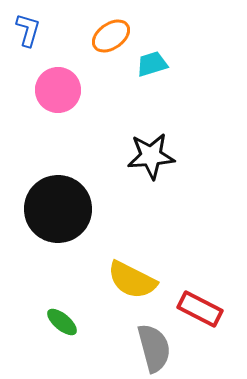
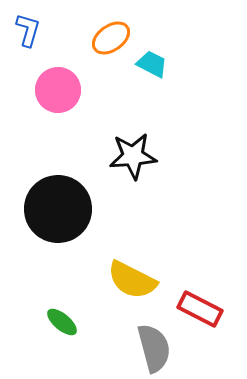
orange ellipse: moved 2 px down
cyan trapezoid: rotated 44 degrees clockwise
black star: moved 18 px left
